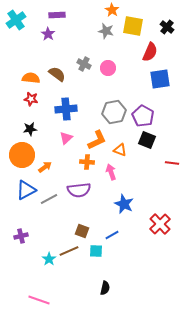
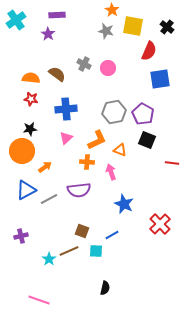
red semicircle: moved 1 px left, 1 px up
purple pentagon: moved 2 px up
orange circle: moved 4 px up
